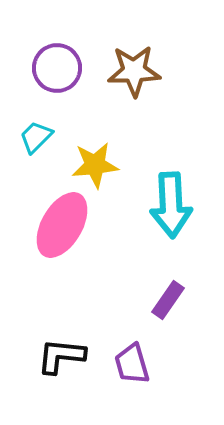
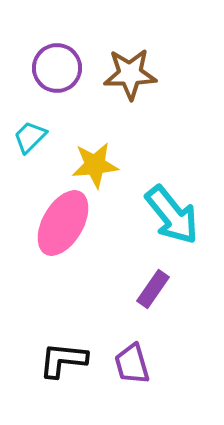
brown star: moved 4 px left, 3 px down
cyan trapezoid: moved 6 px left
cyan arrow: moved 1 px right, 10 px down; rotated 36 degrees counterclockwise
pink ellipse: moved 1 px right, 2 px up
purple rectangle: moved 15 px left, 11 px up
black L-shape: moved 2 px right, 4 px down
